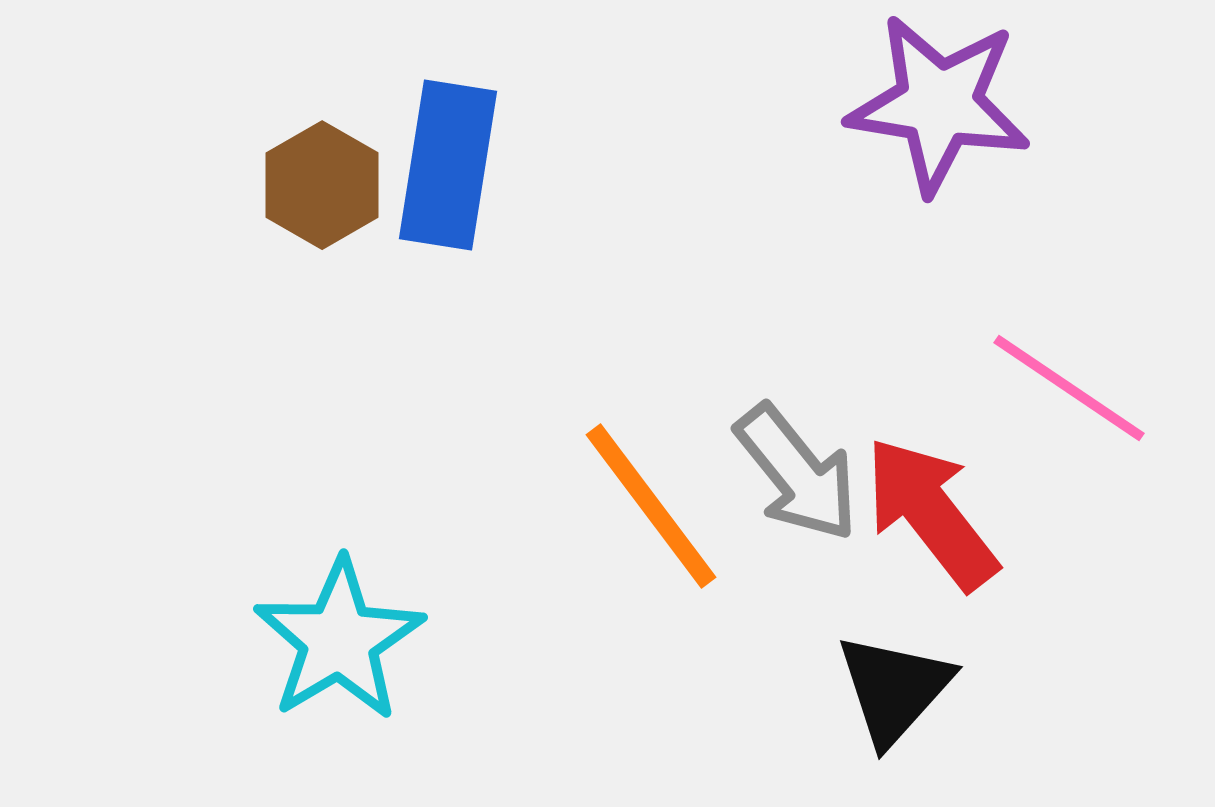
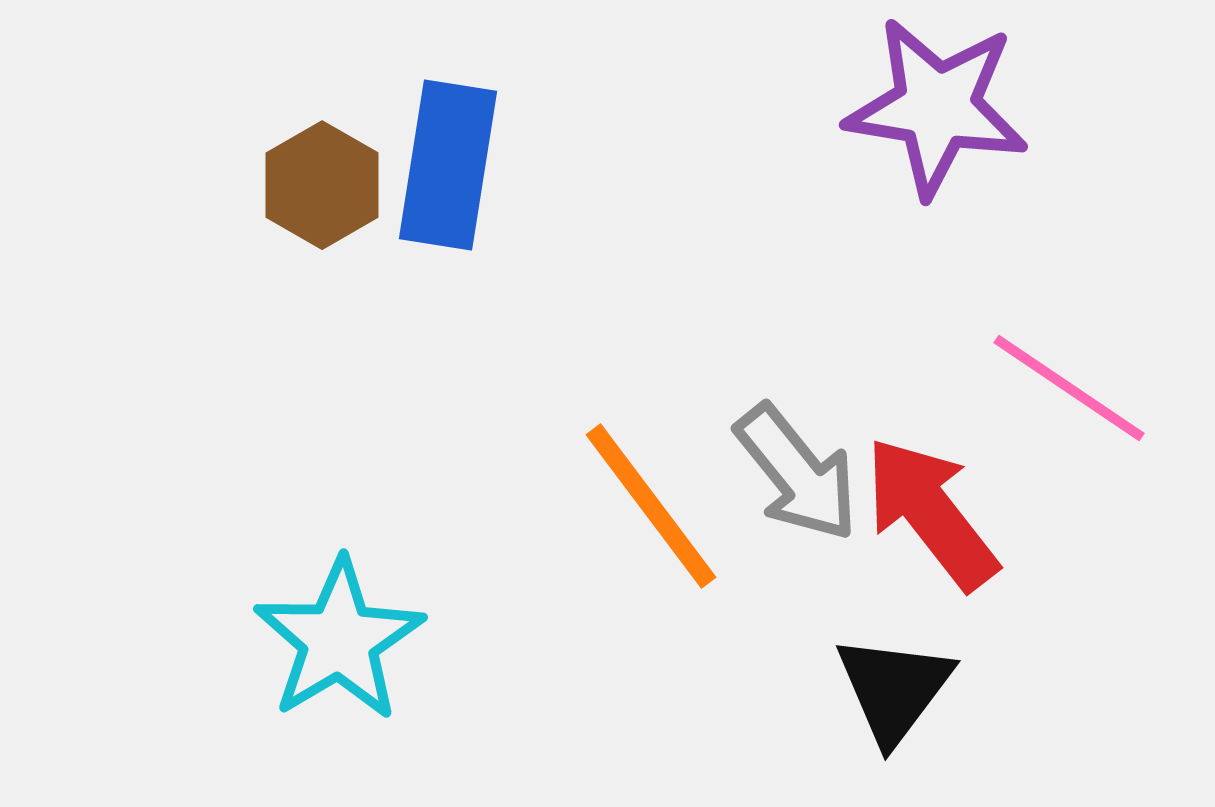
purple star: moved 2 px left, 3 px down
black triangle: rotated 5 degrees counterclockwise
